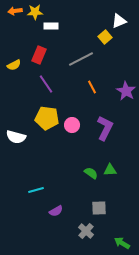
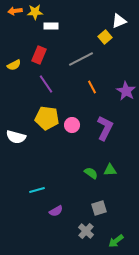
cyan line: moved 1 px right
gray square: rotated 14 degrees counterclockwise
green arrow: moved 6 px left, 2 px up; rotated 70 degrees counterclockwise
